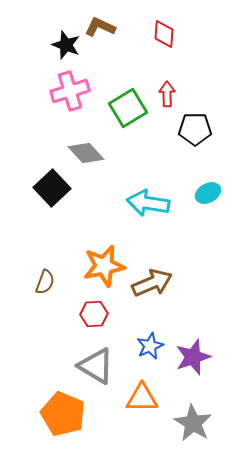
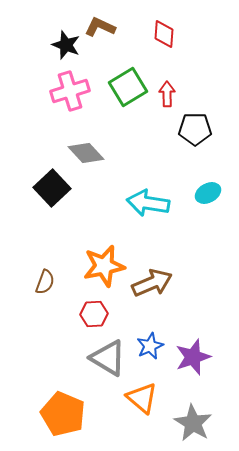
green square: moved 21 px up
gray triangle: moved 12 px right, 8 px up
orange triangle: rotated 40 degrees clockwise
